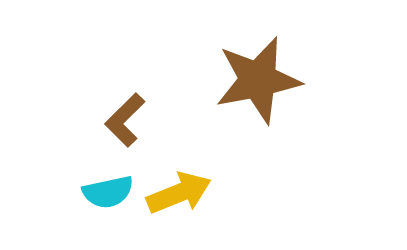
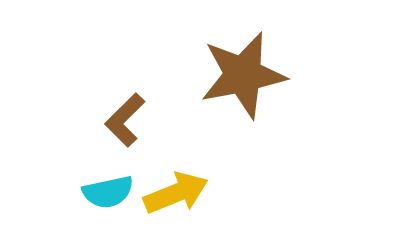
brown star: moved 15 px left, 5 px up
yellow arrow: moved 3 px left
